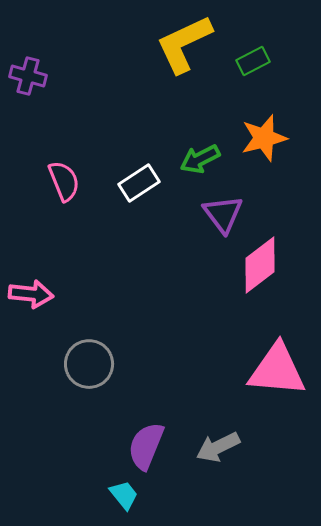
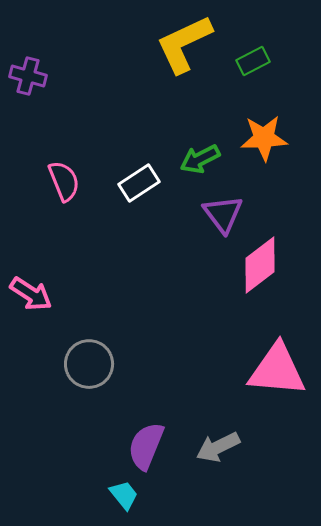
orange star: rotated 12 degrees clockwise
pink arrow: rotated 27 degrees clockwise
